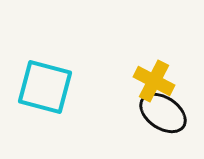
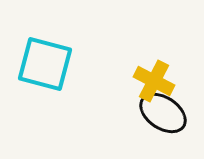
cyan square: moved 23 px up
